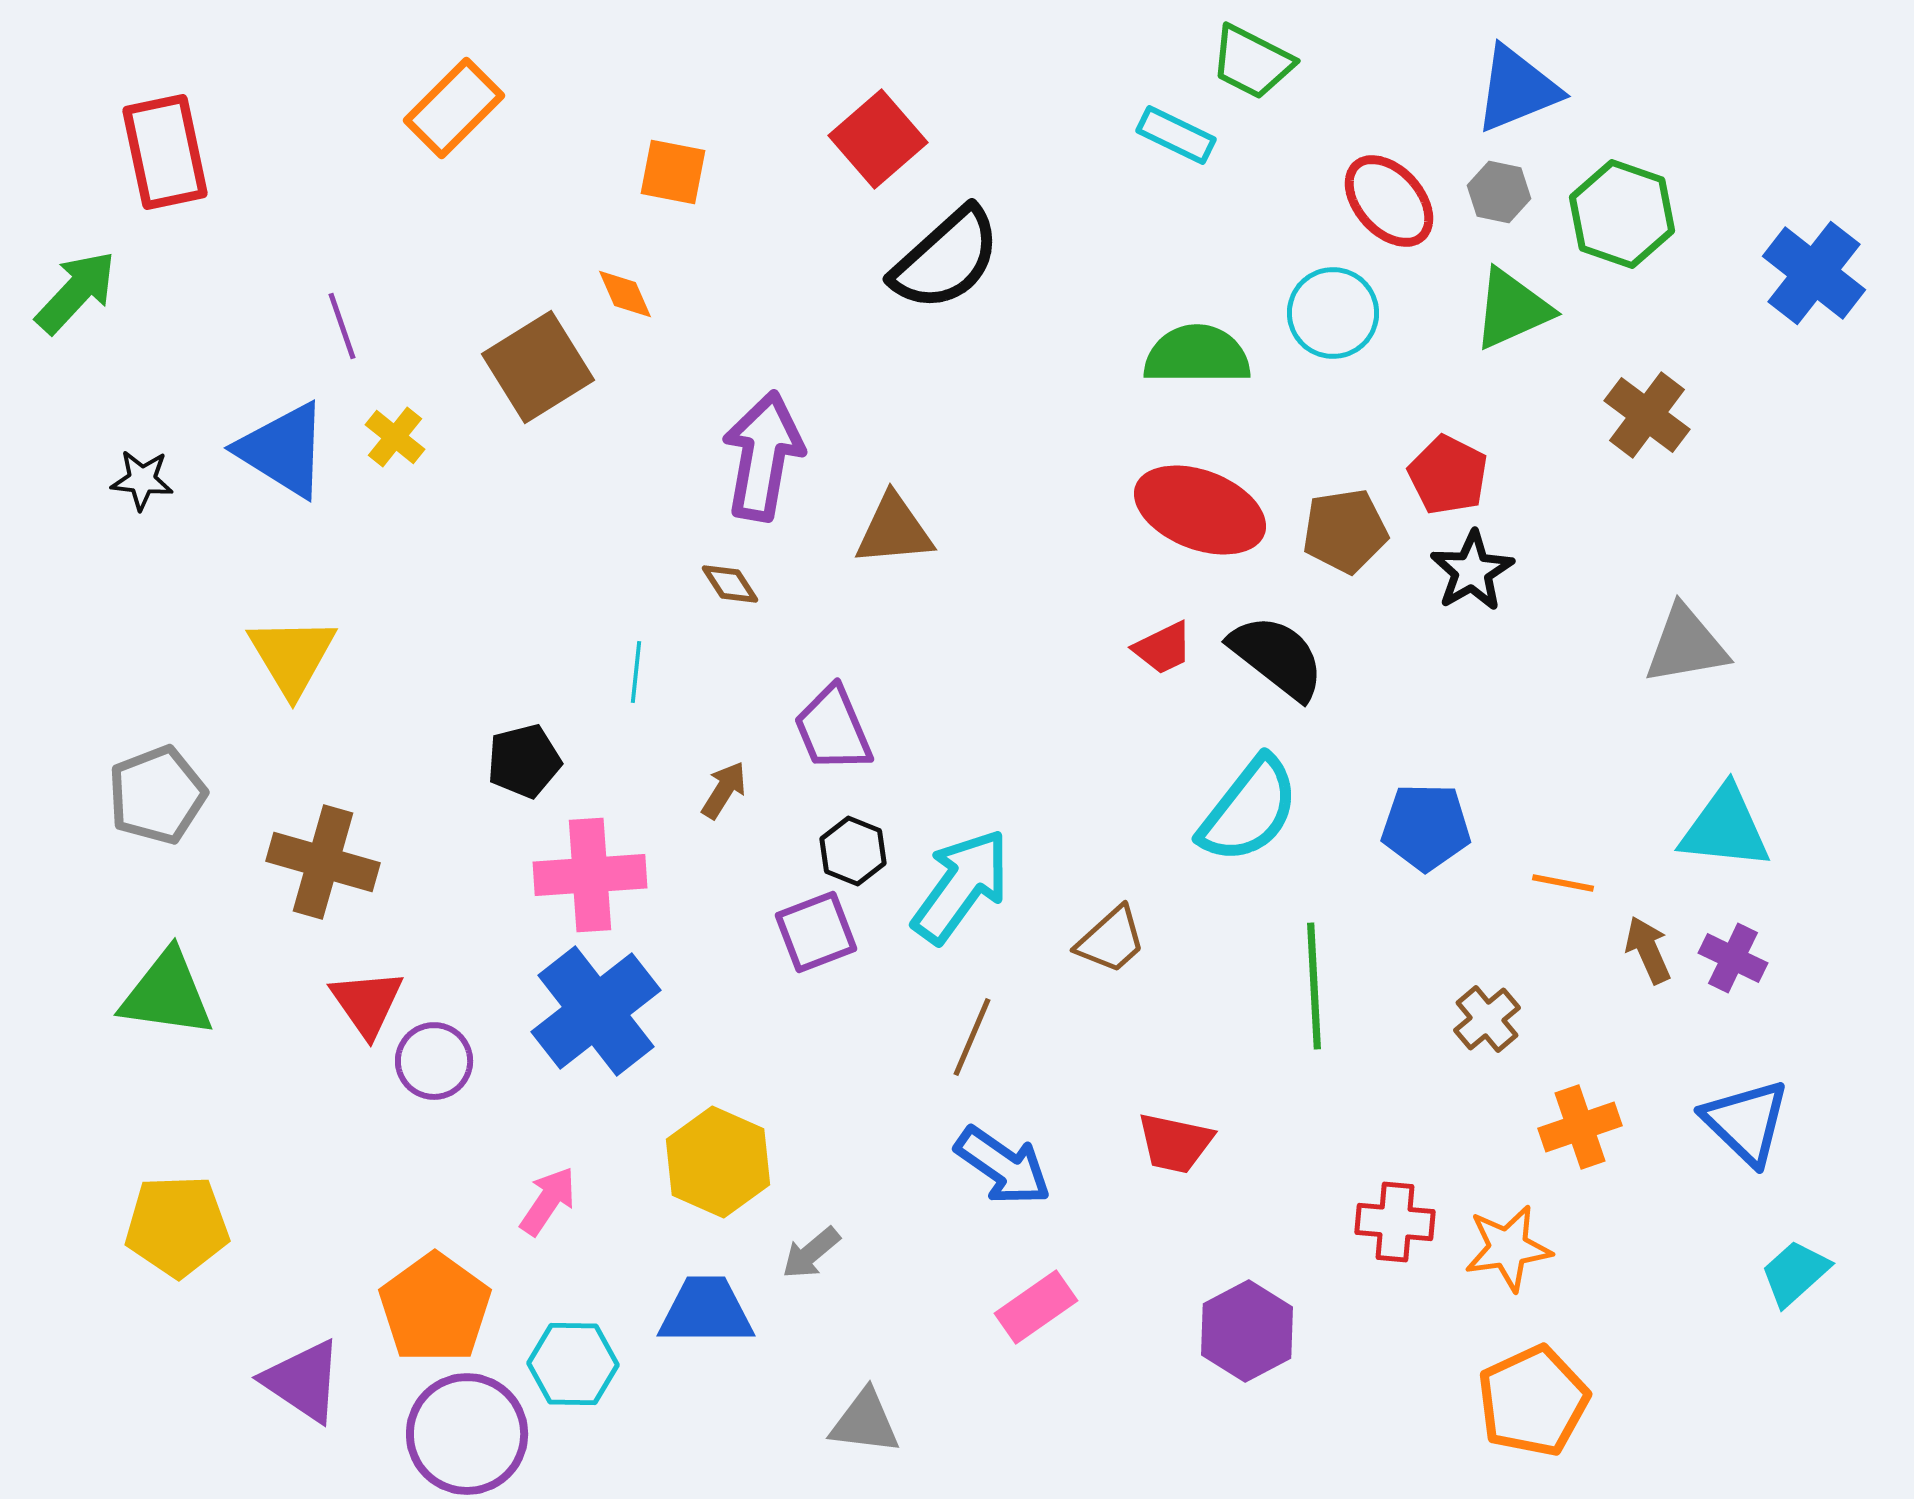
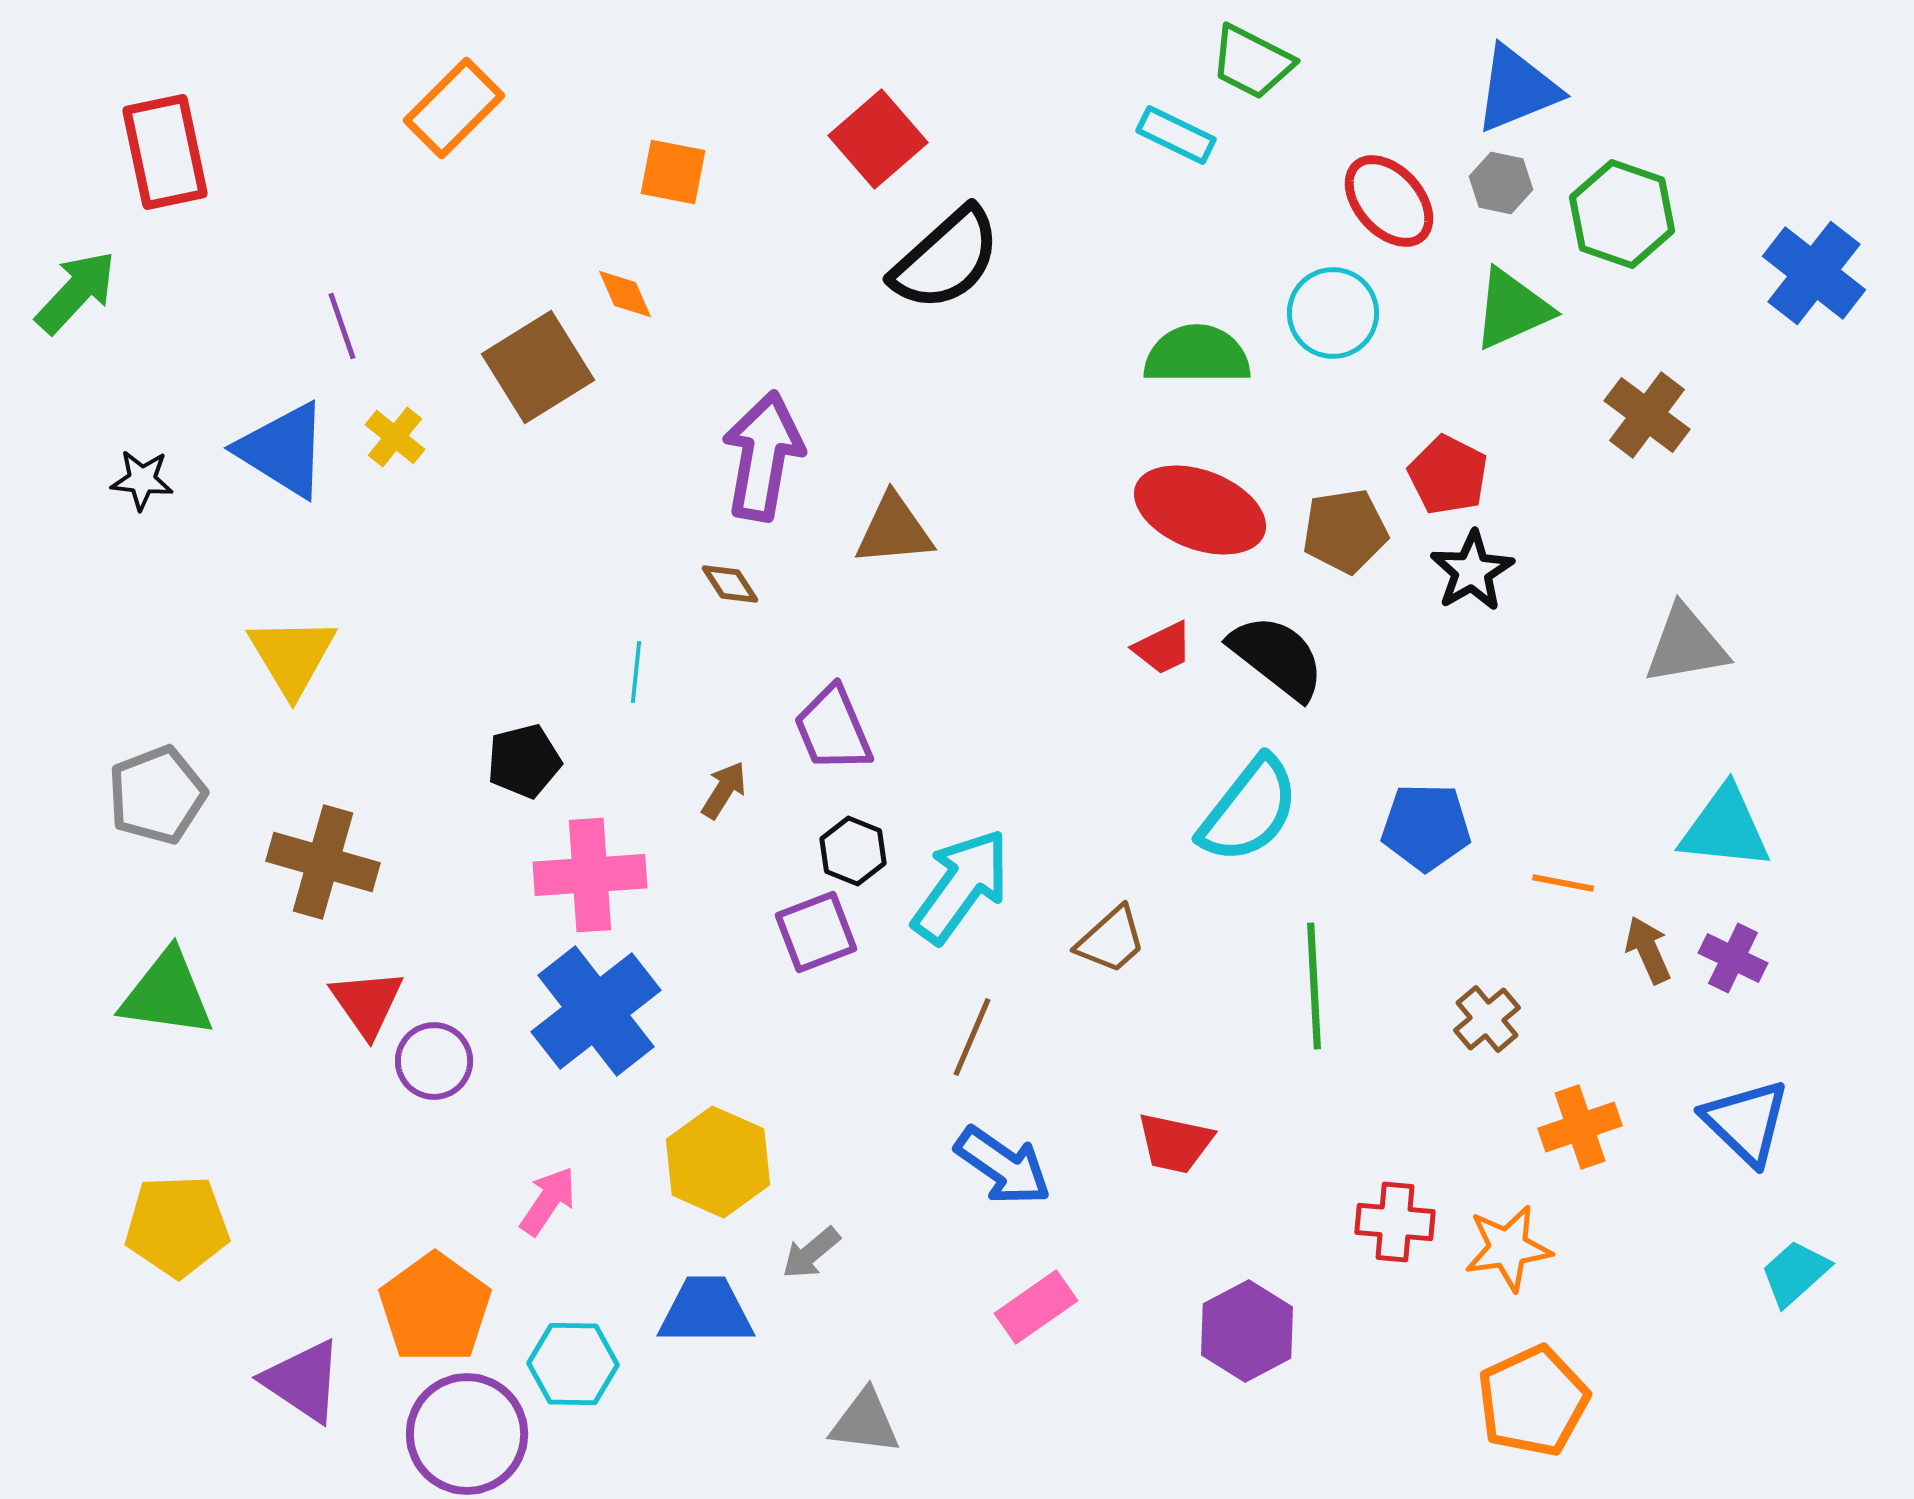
gray hexagon at (1499, 192): moved 2 px right, 9 px up
